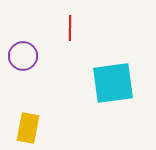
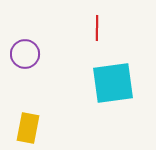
red line: moved 27 px right
purple circle: moved 2 px right, 2 px up
